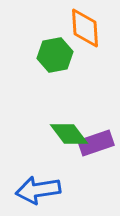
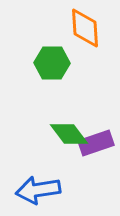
green hexagon: moved 3 px left, 8 px down; rotated 12 degrees clockwise
